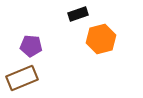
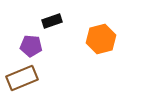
black rectangle: moved 26 px left, 7 px down
